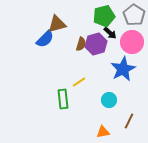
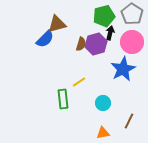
gray pentagon: moved 2 px left, 1 px up
black arrow: rotated 120 degrees counterclockwise
cyan circle: moved 6 px left, 3 px down
orange triangle: moved 1 px down
